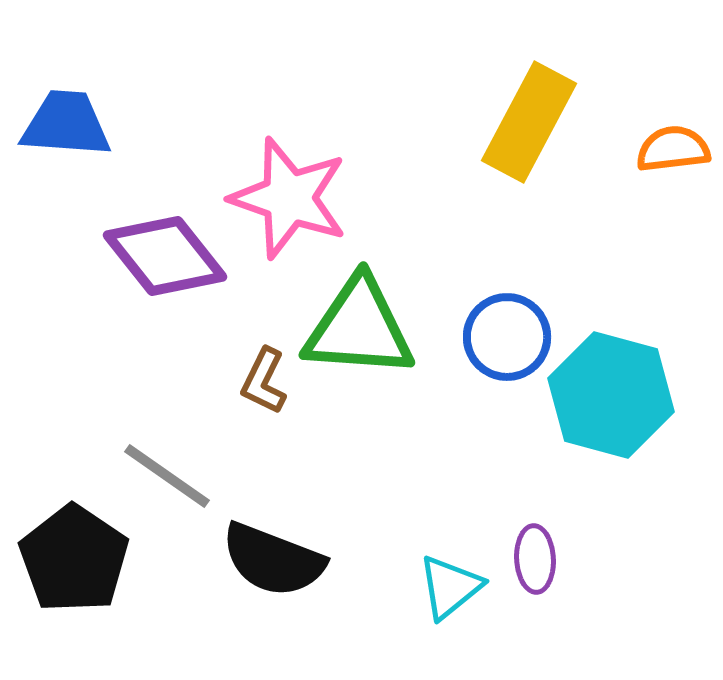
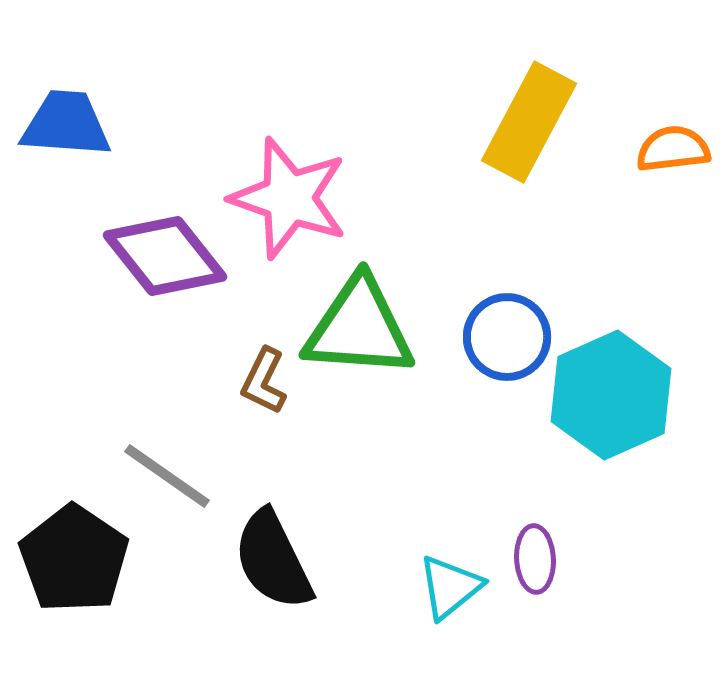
cyan hexagon: rotated 21 degrees clockwise
black semicircle: rotated 43 degrees clockwise
